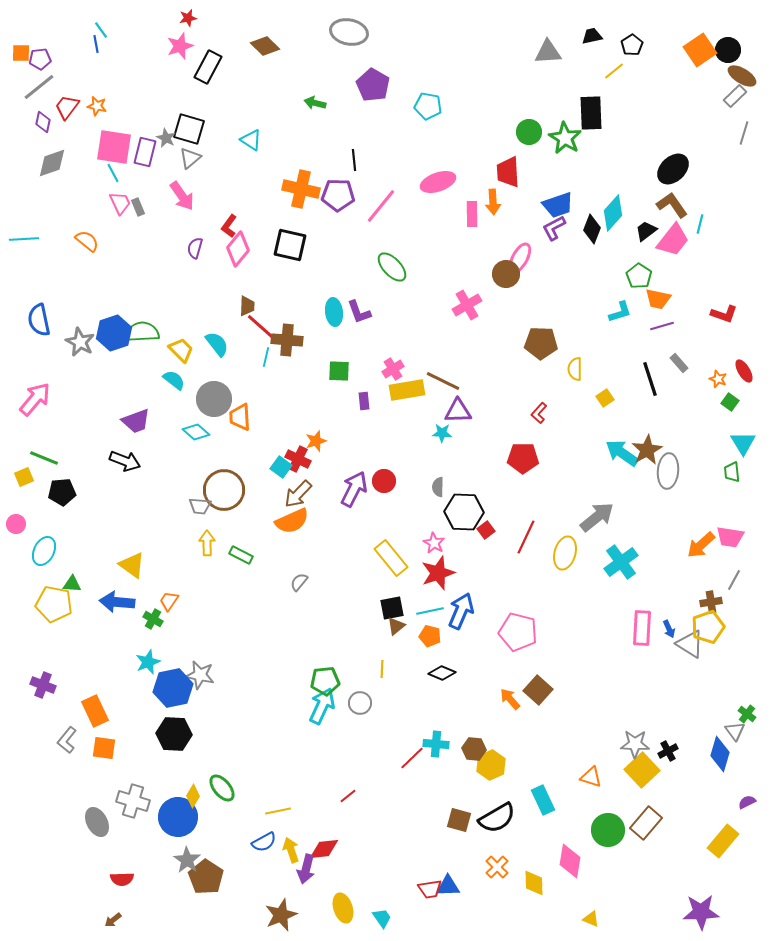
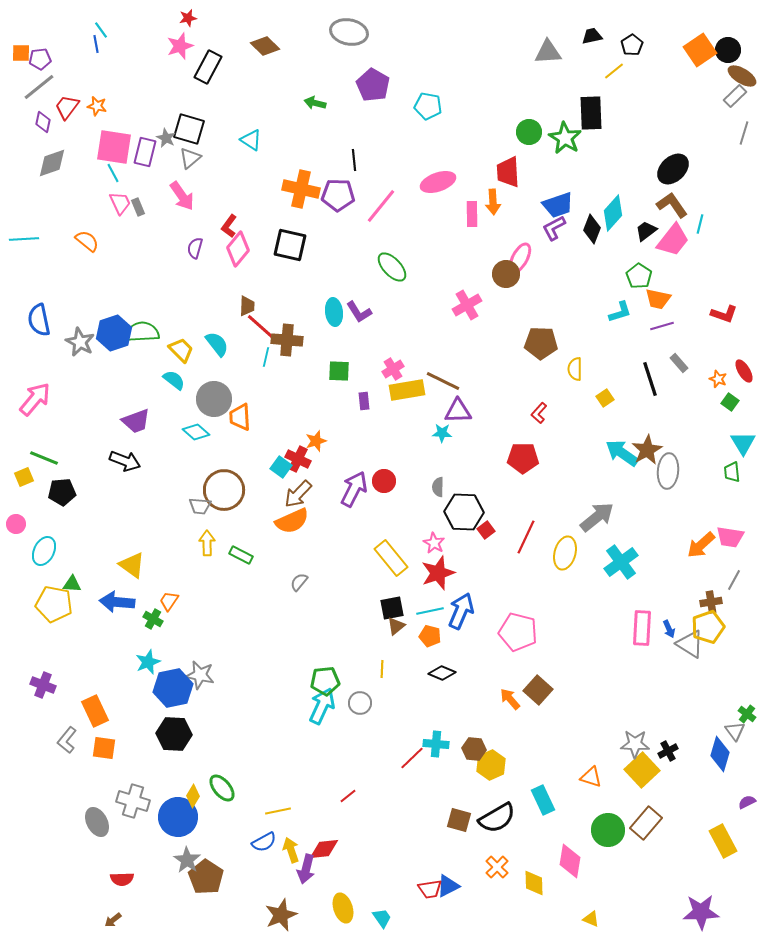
purple L-shape at (359, 312): rotated 12 degrees counterclockwise
yellow rectangle at (723, 841): rotated 68 degrees counterclockwise
blue triangle at (448, 886): rotated 25 degrees counterclockwise
